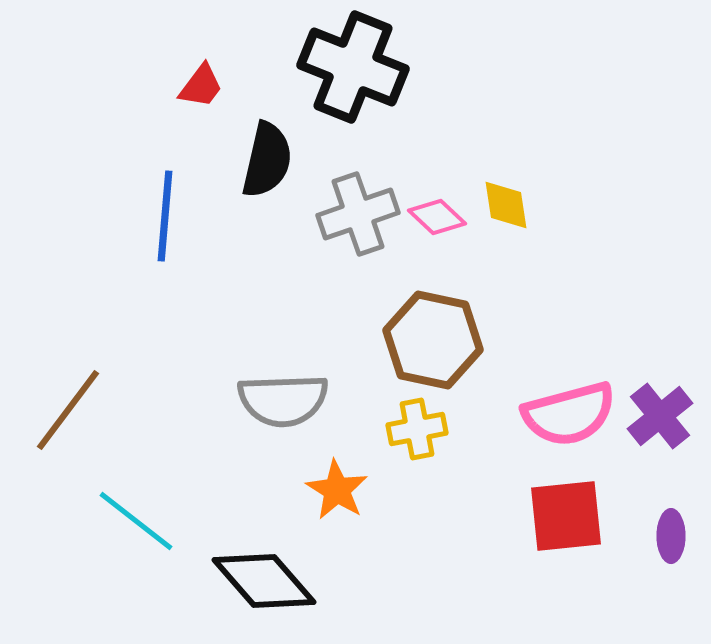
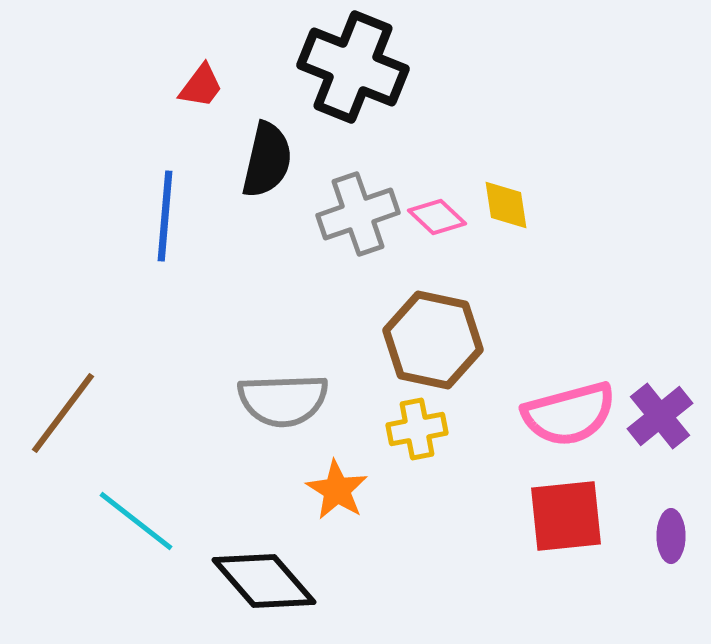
brown line: moved 5 px left, 3 px down
